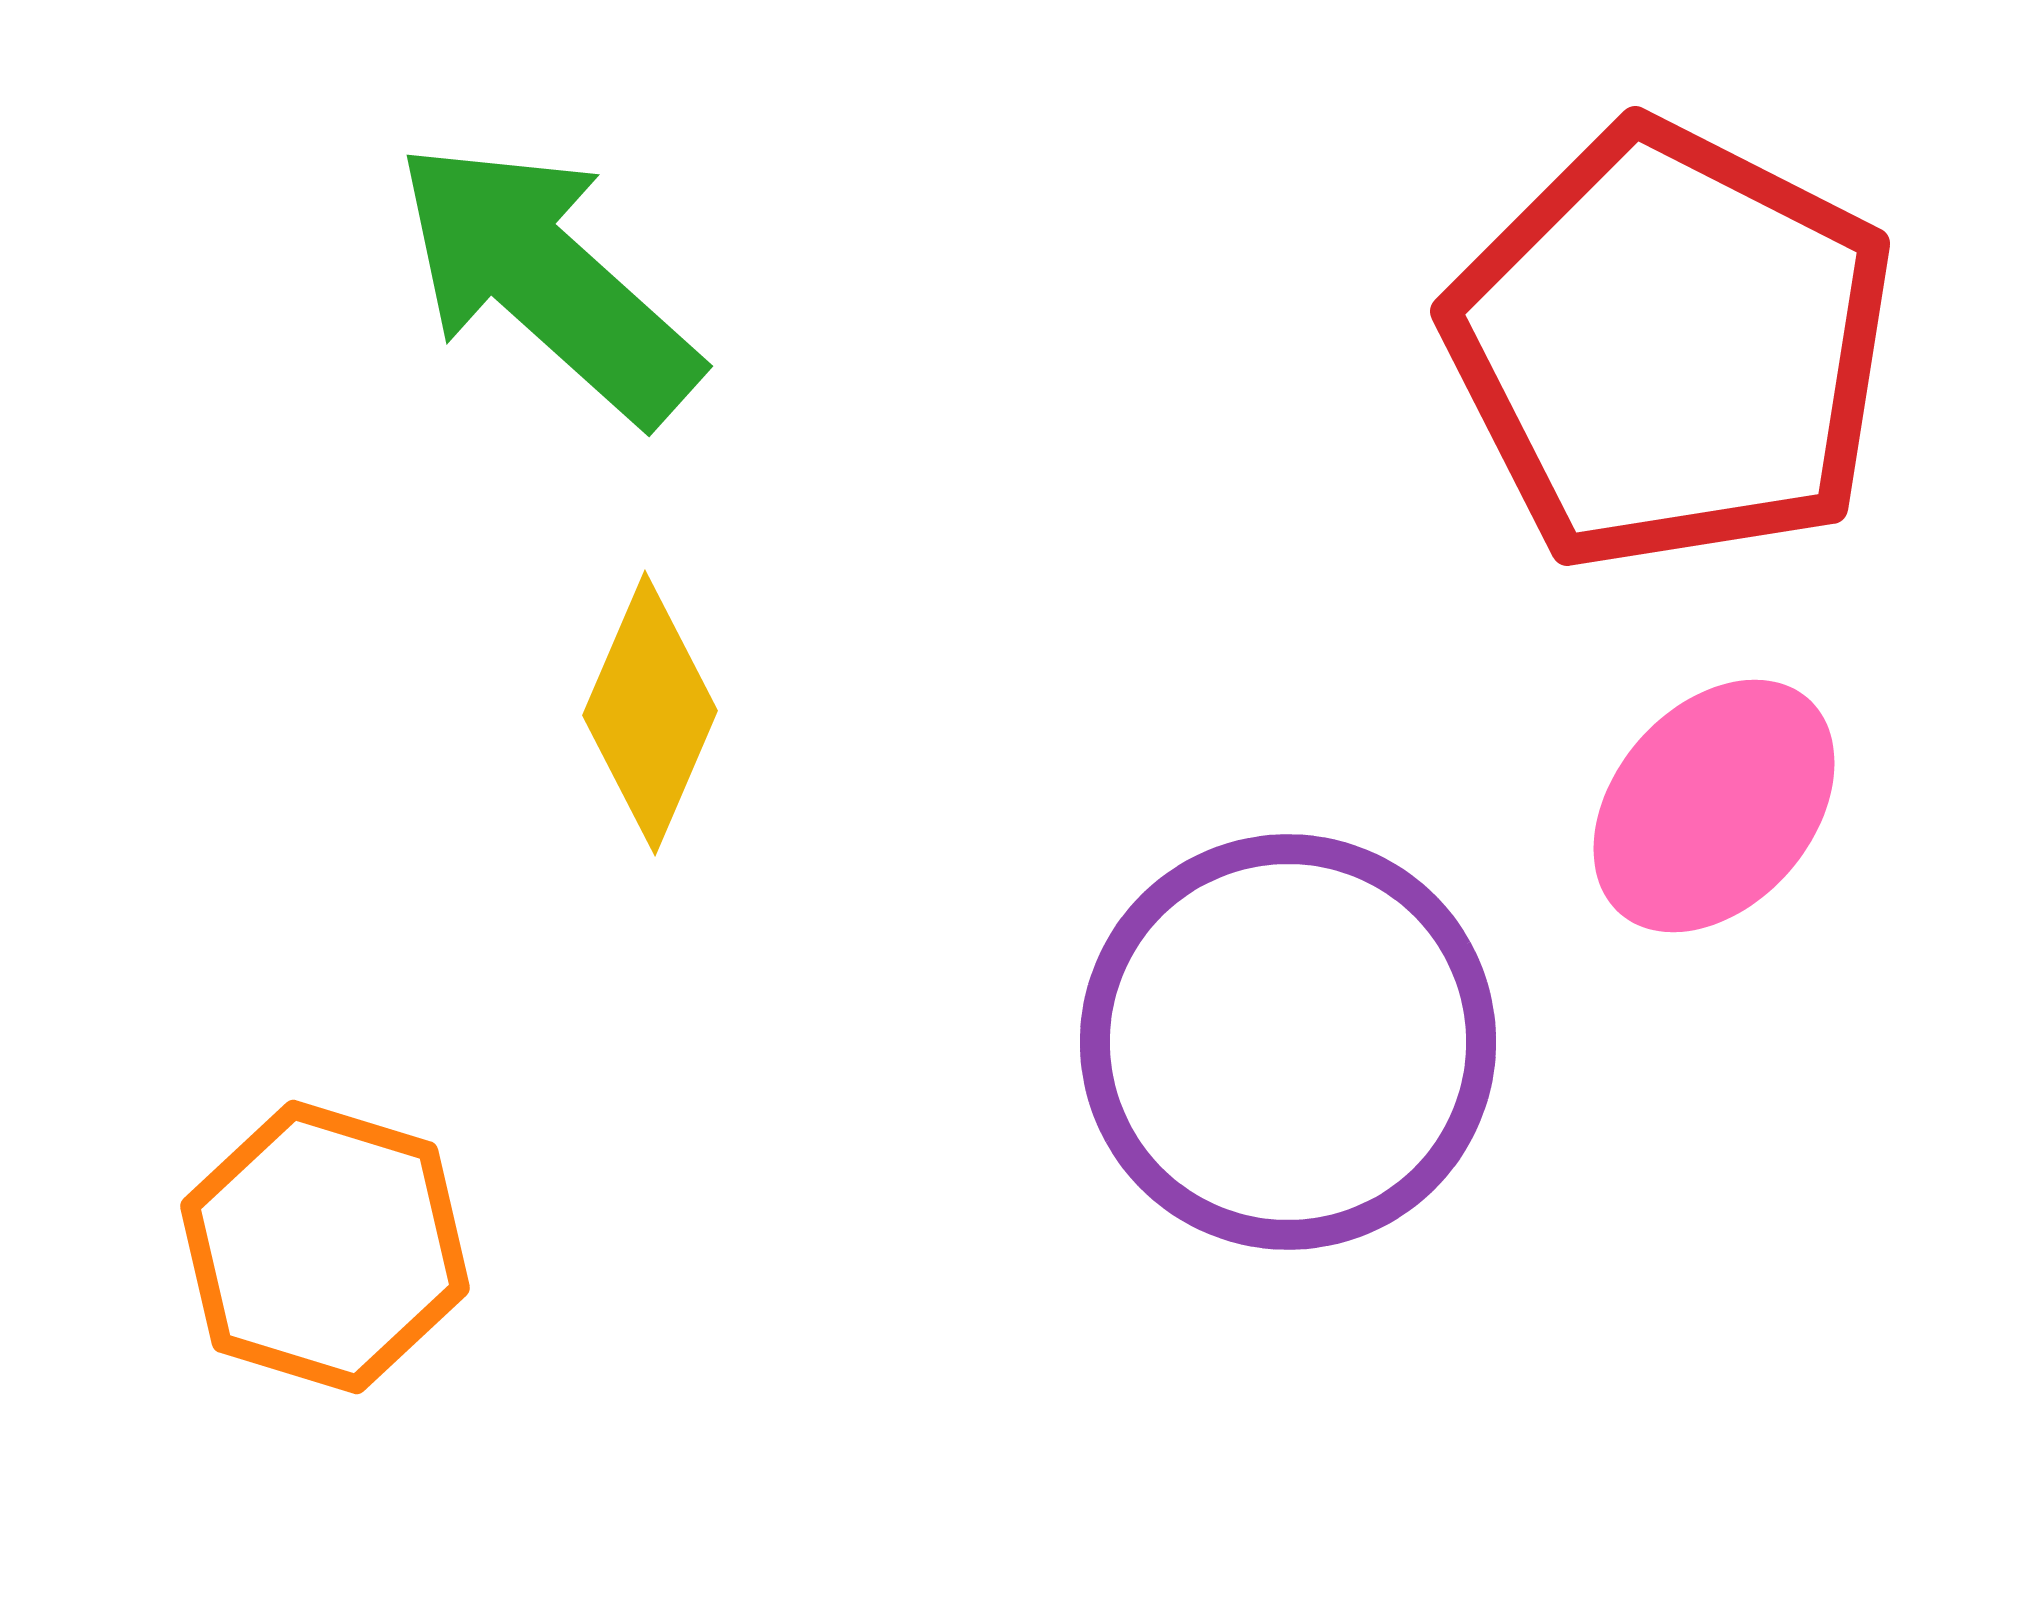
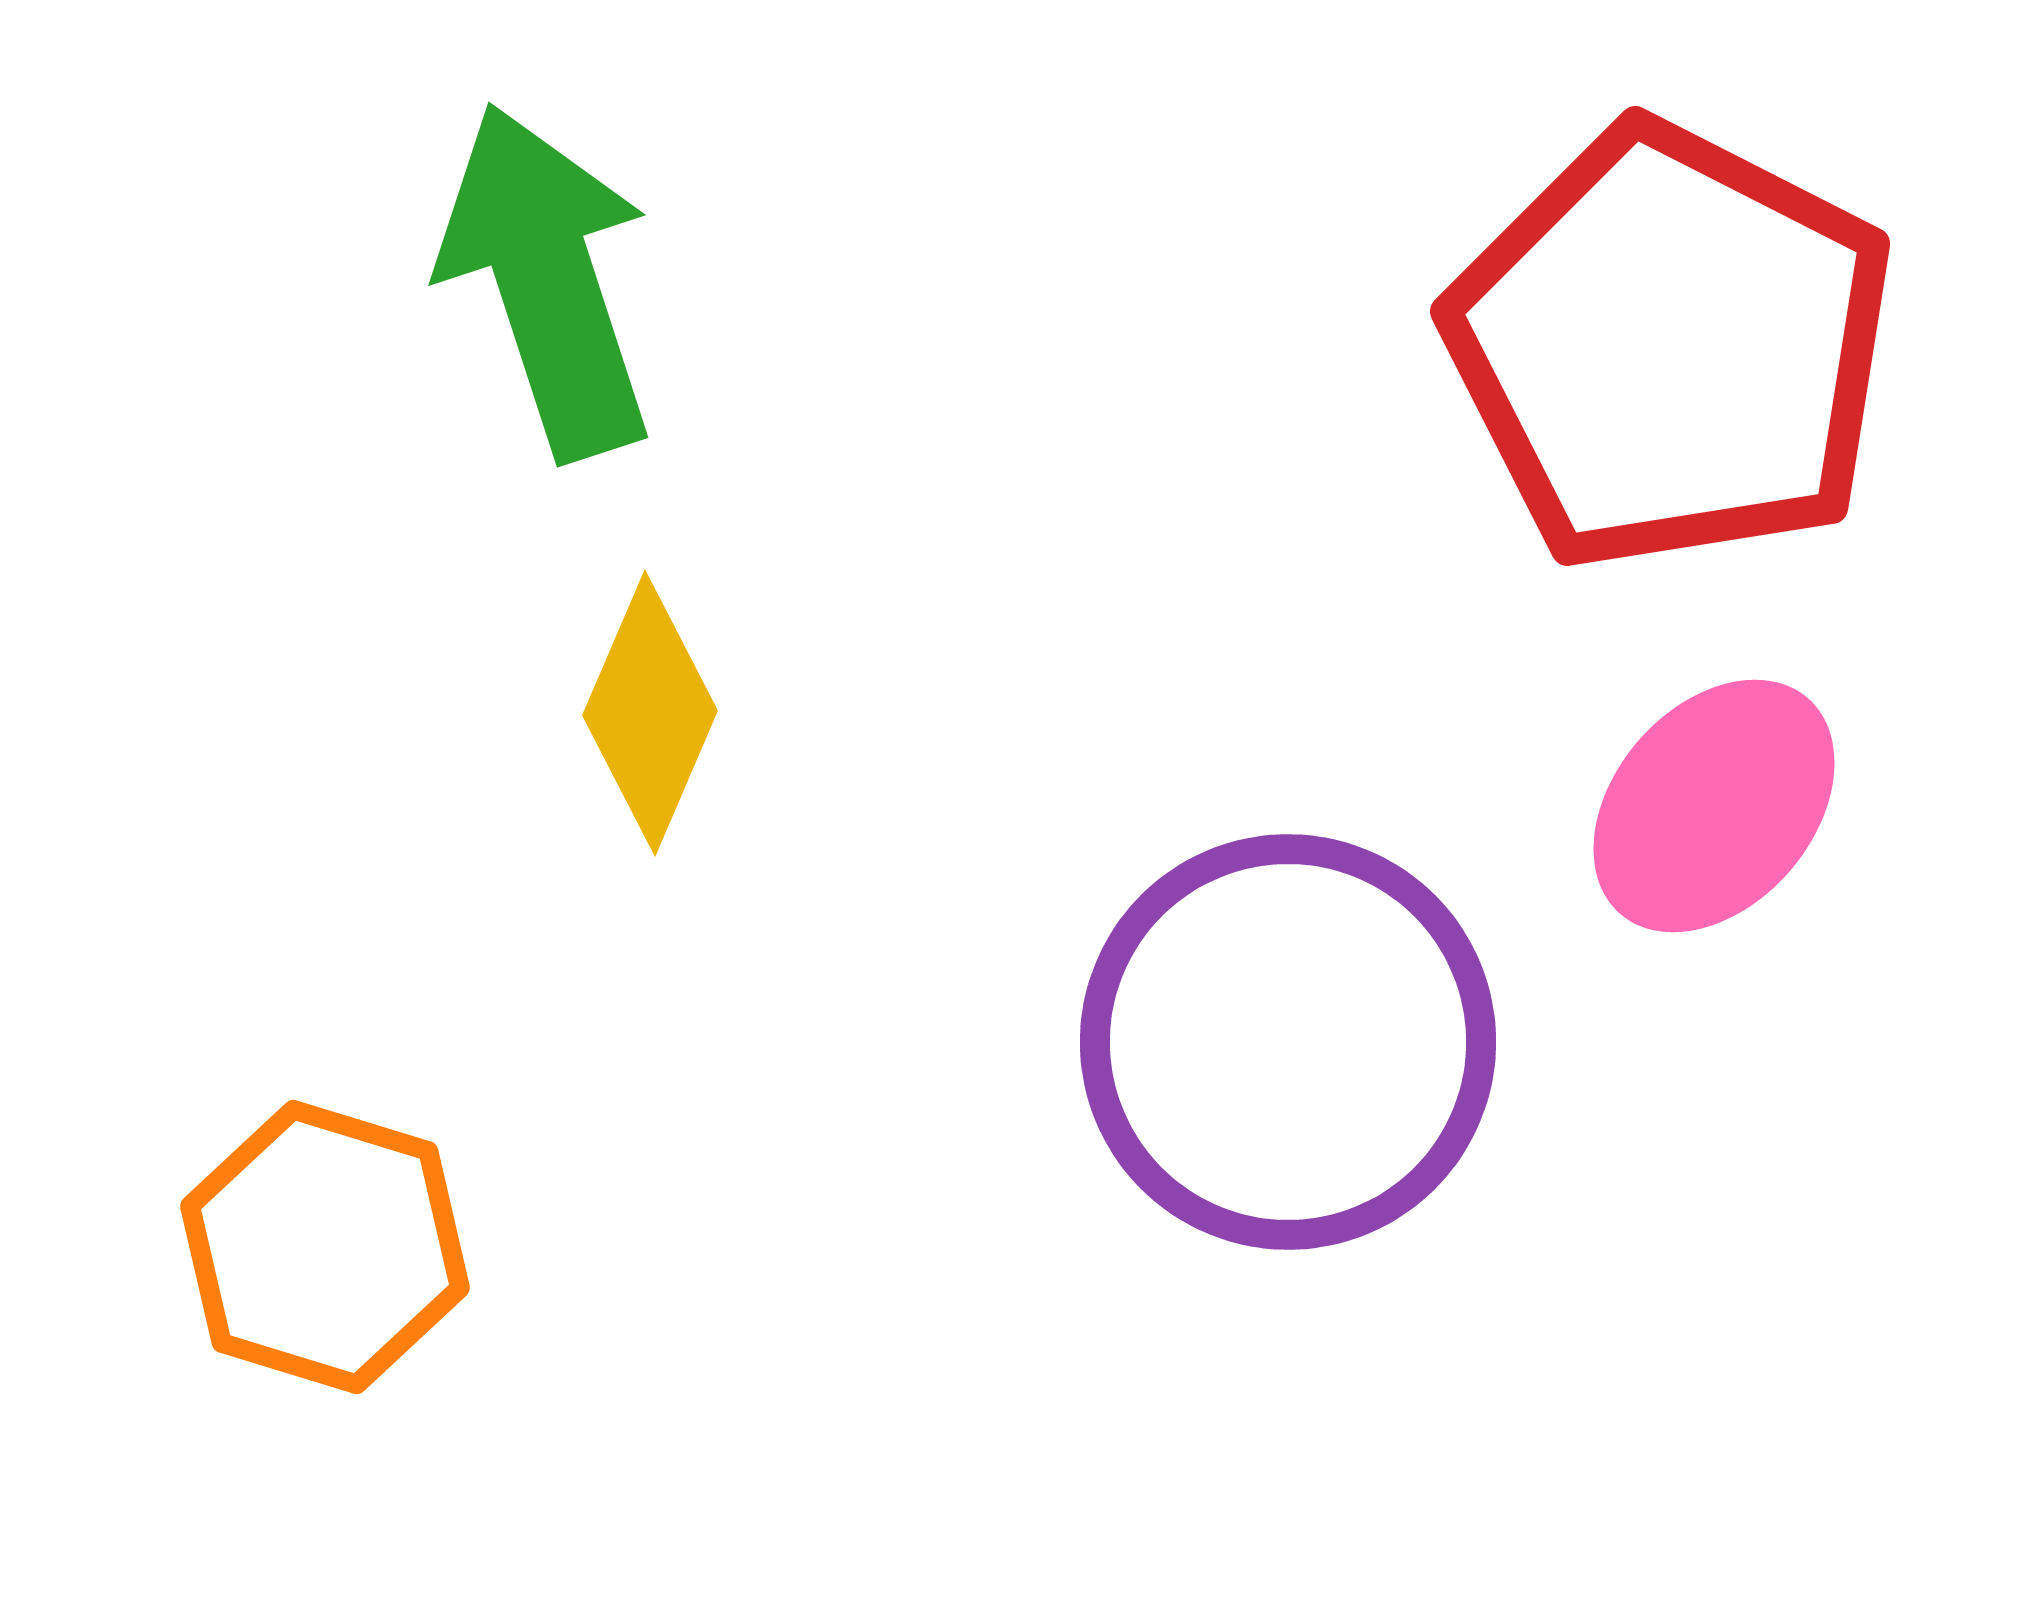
green arrow: rotated 30 degrees clockwise
